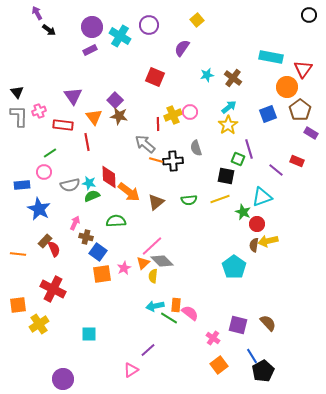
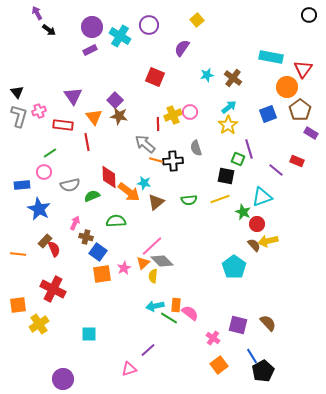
gray L-shape at (19, 116): rotated 15 degrees clockwise
cyan star at (89, 183): moved 55 px right
brown semicircle at (254, 245): rotated 128 degrees clockwise
pink triangle at (131, 370): moved 2 px left, 1 px up; rotated 14 degrees clockwise
